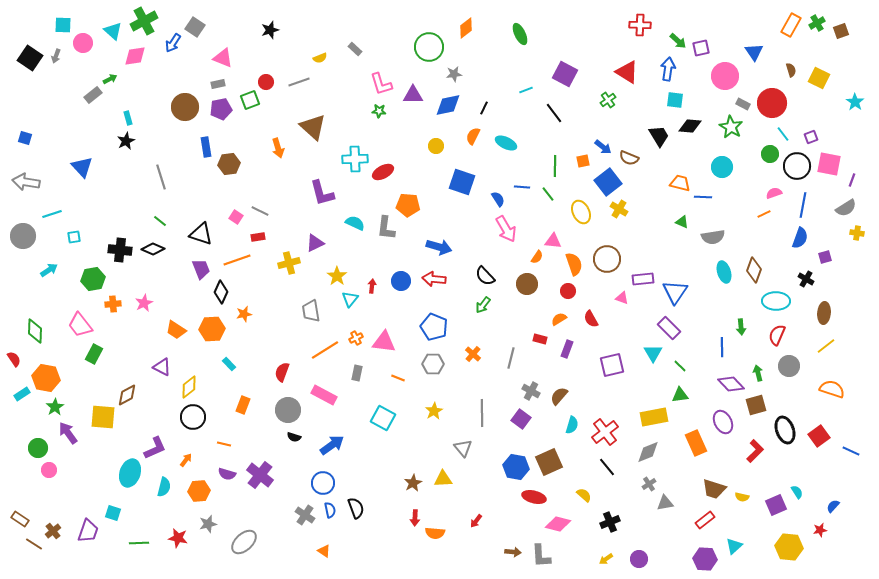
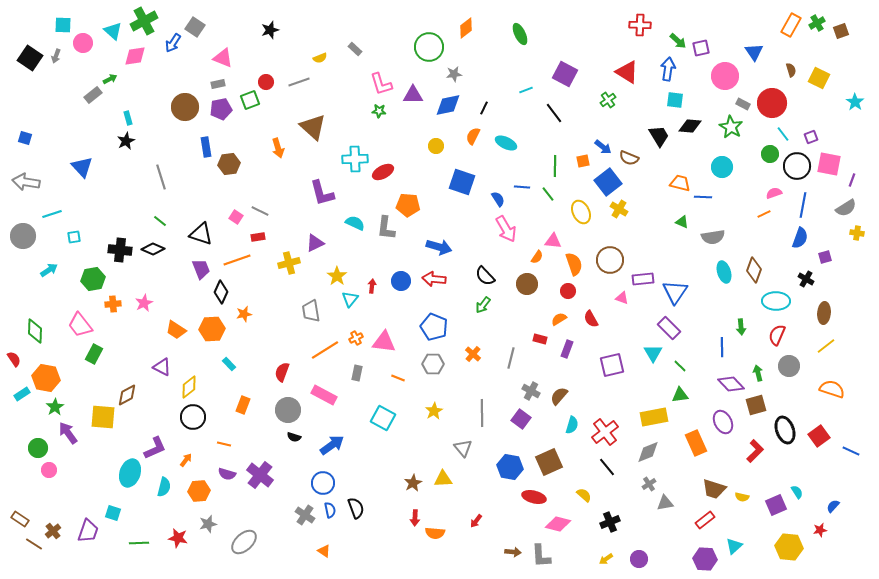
brown circle at (607, 259): moved 3 px right, 1 px down
blue hexagon at (516, 467): moved 6 px left
